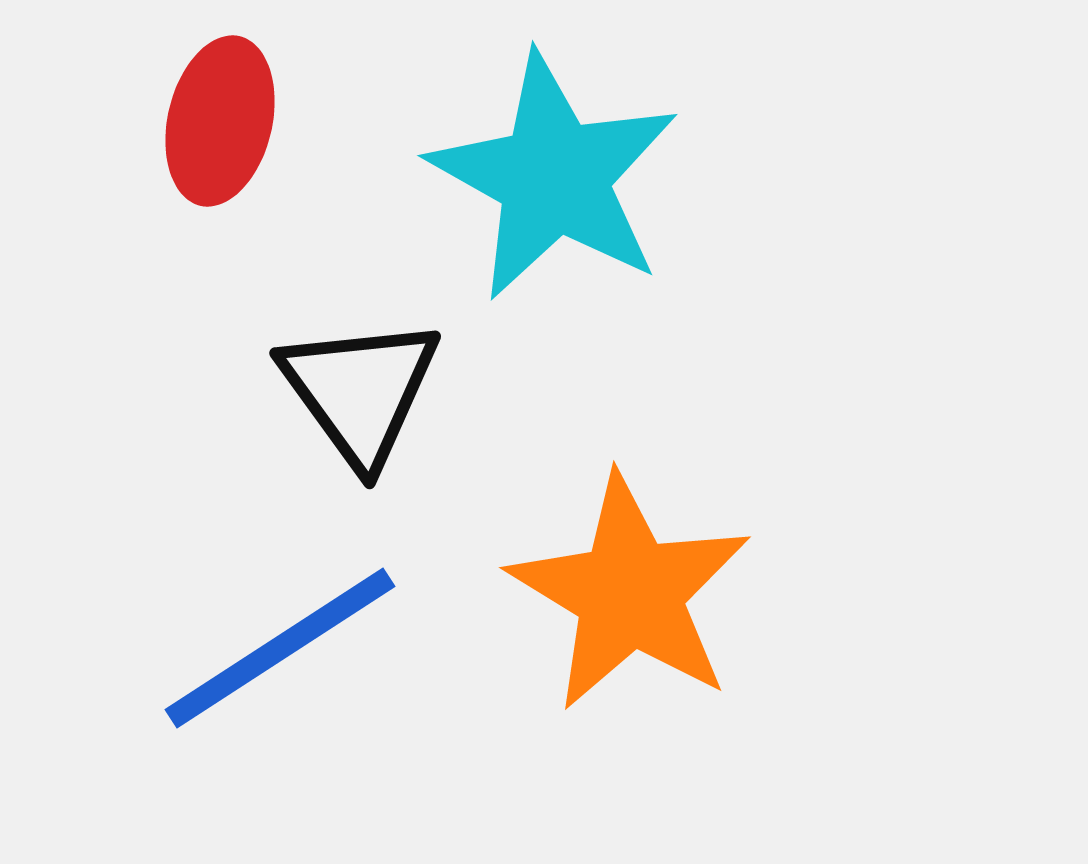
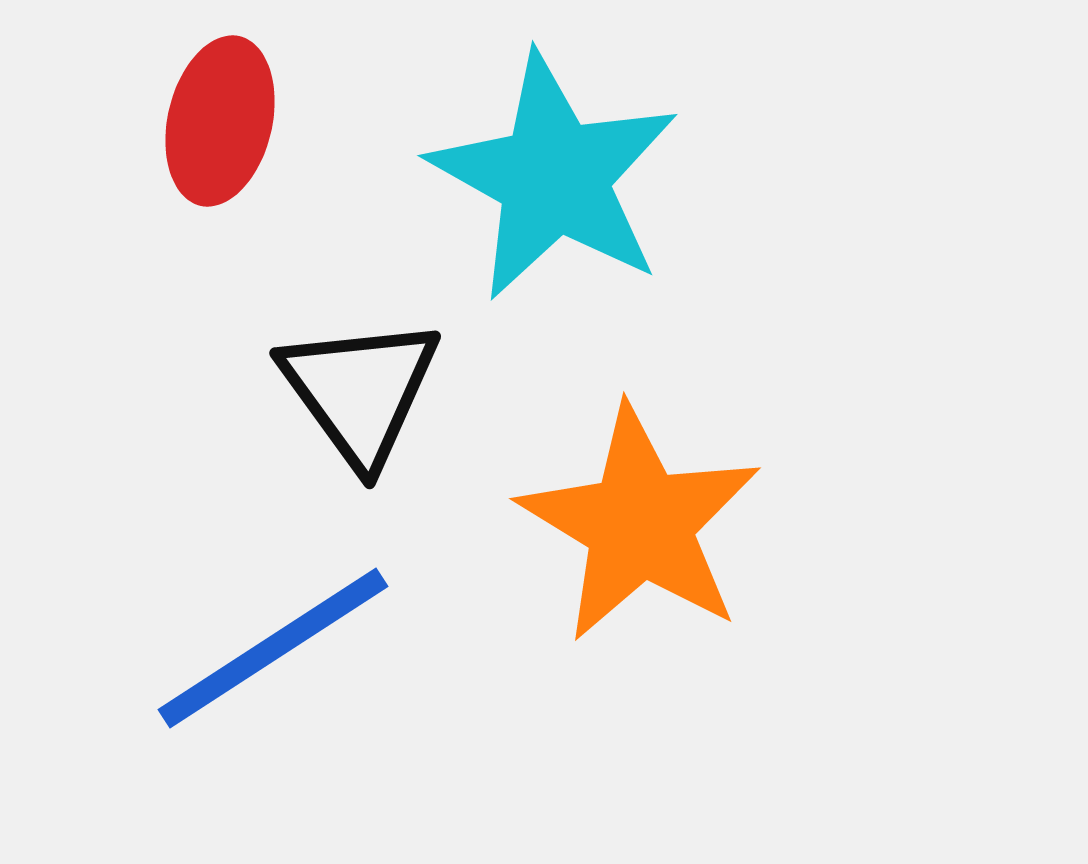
orange star: moved 10 px right, 69 px up
blue line: moved 7 px left
